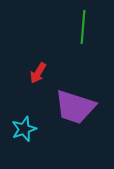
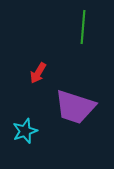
cyan star: moved 1 px right, 2 px down
